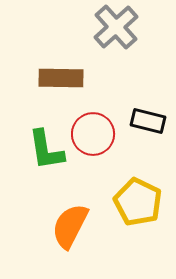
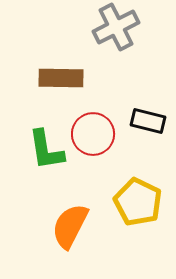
gray cross: rotated 15 degrees clockwise
